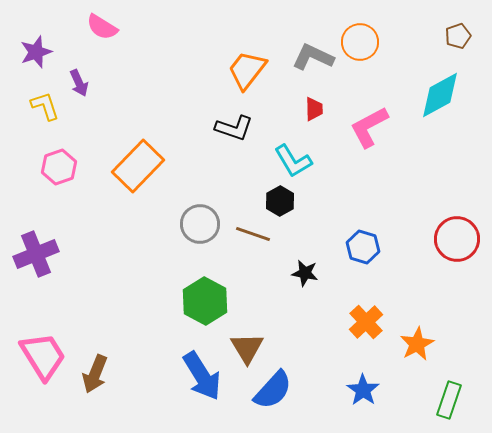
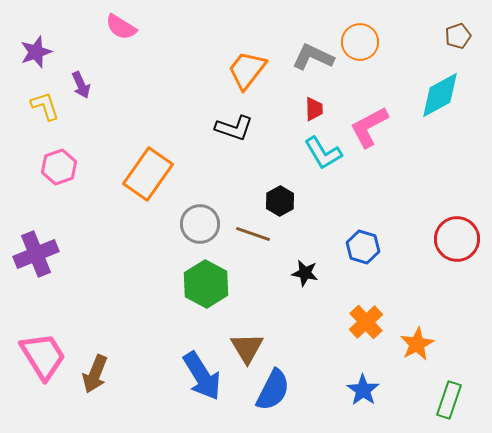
pink semicircle: moved 19 px right
purple arrow: moved 2 px right, 2 px down
cyan L-shape: moved 30 px right, 8 px up
orange rectangle: moved 10 px right, 8 px down; rotated 9 degrees counterclockwise
green hexagon: moved 1 px right, 17 px up
blue semicircle: rotated 15 degrees counterclockwise
